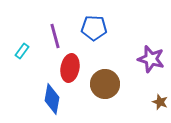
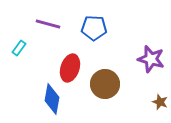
purple line: moved 7 px left, 12 px up; rotated 60 degrees counterclockwise
cyan rectangle: moved 3 px left, 3 px up
red ellipse: rotated 8 degrees clockwise
